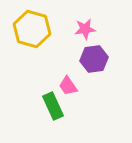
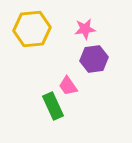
yellow hexagon: rotated 21 degrees counterclockwise
